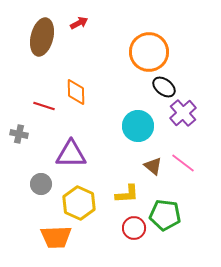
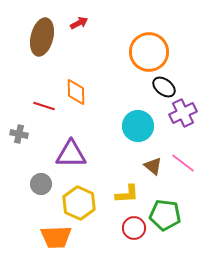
purple cross: rotated 16 degrees clockwise
